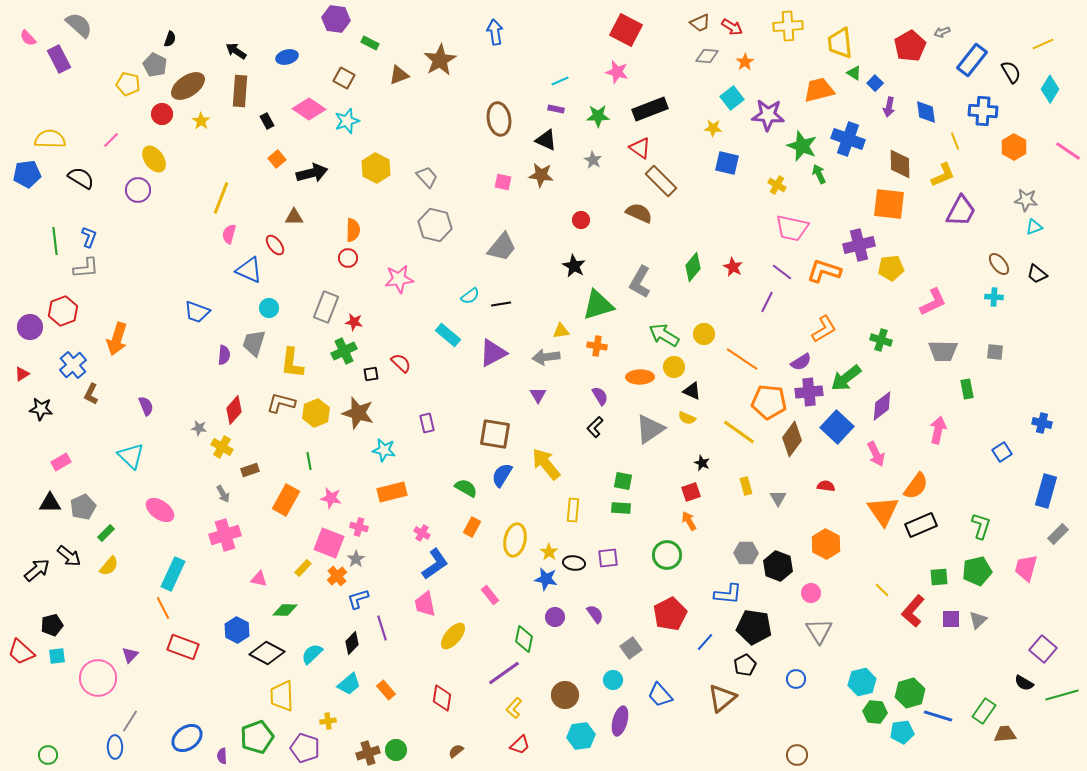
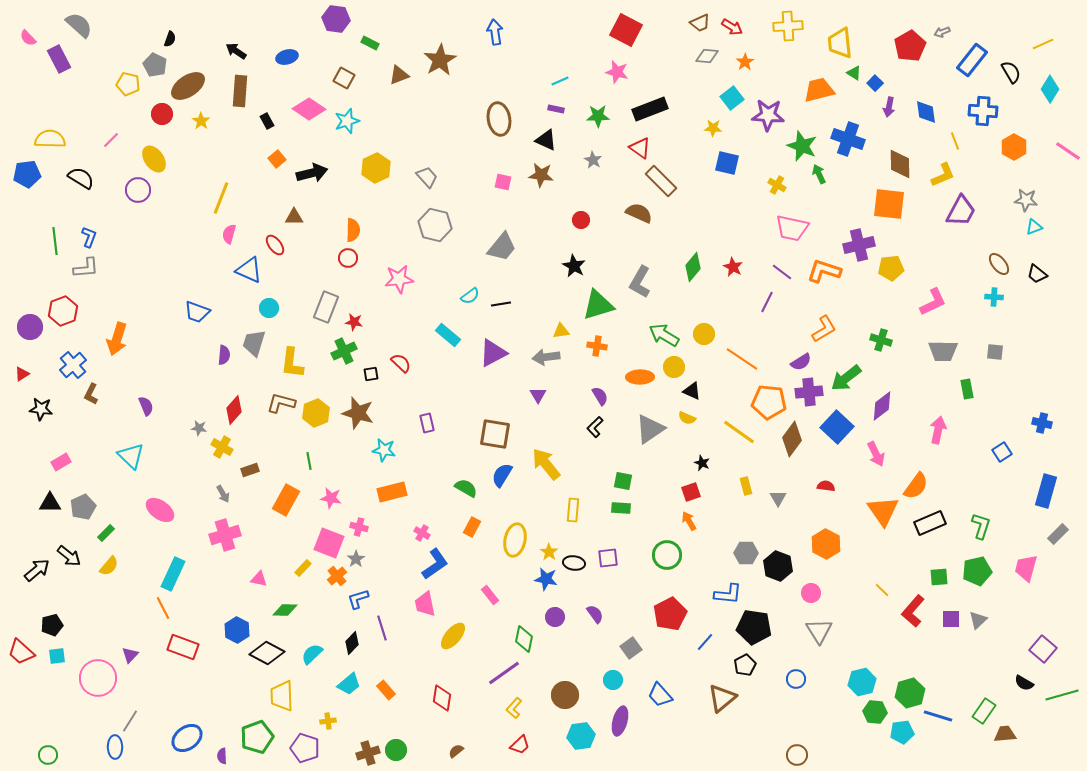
yellow hexagon at (376, 168): rotated 8 degrees clockwise
black rectangle at (921, 525): moved 9 px right, 2 px up
